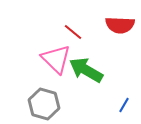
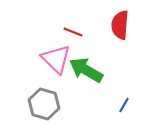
red semicircle: rotated 92 degrees clockwise
red line: rotated 18 degrees counterclockwise
